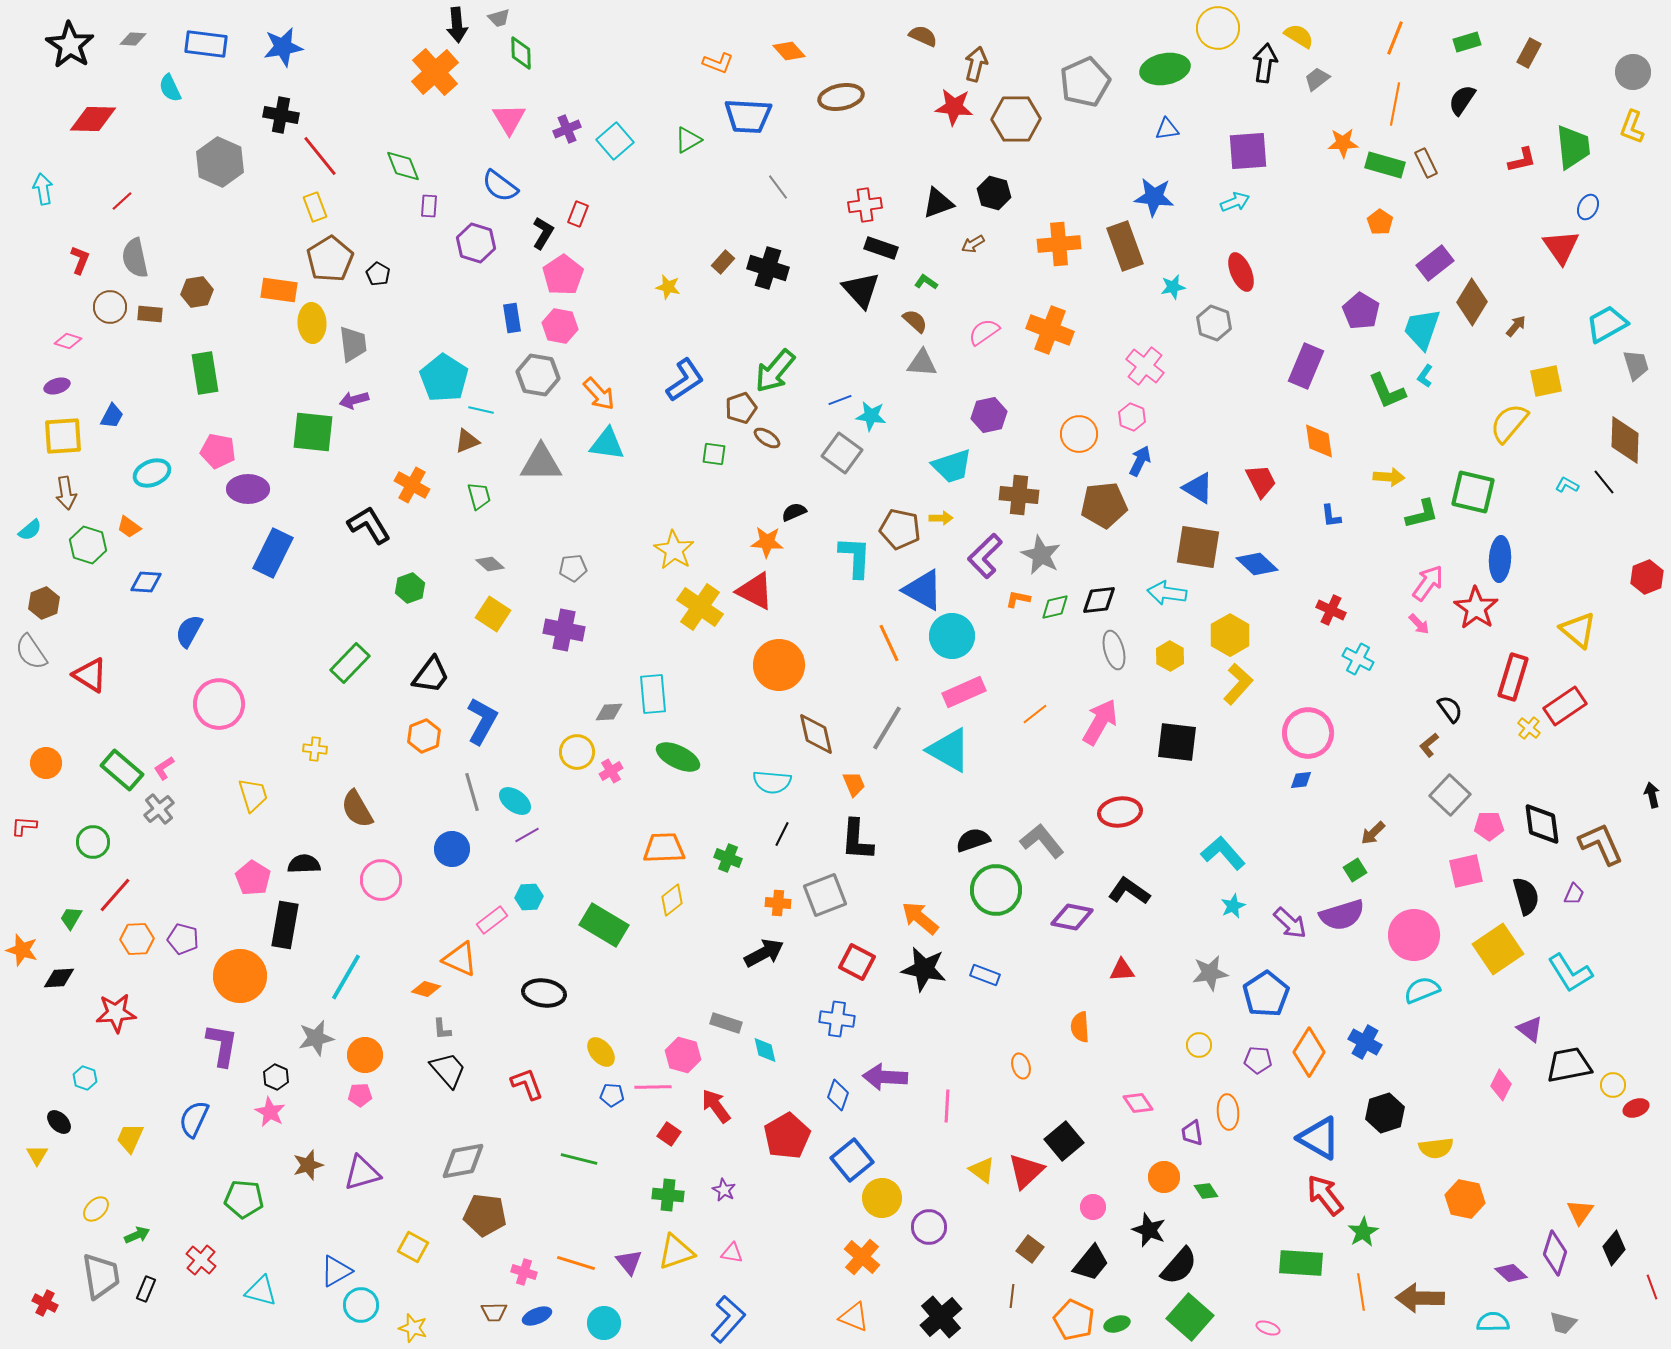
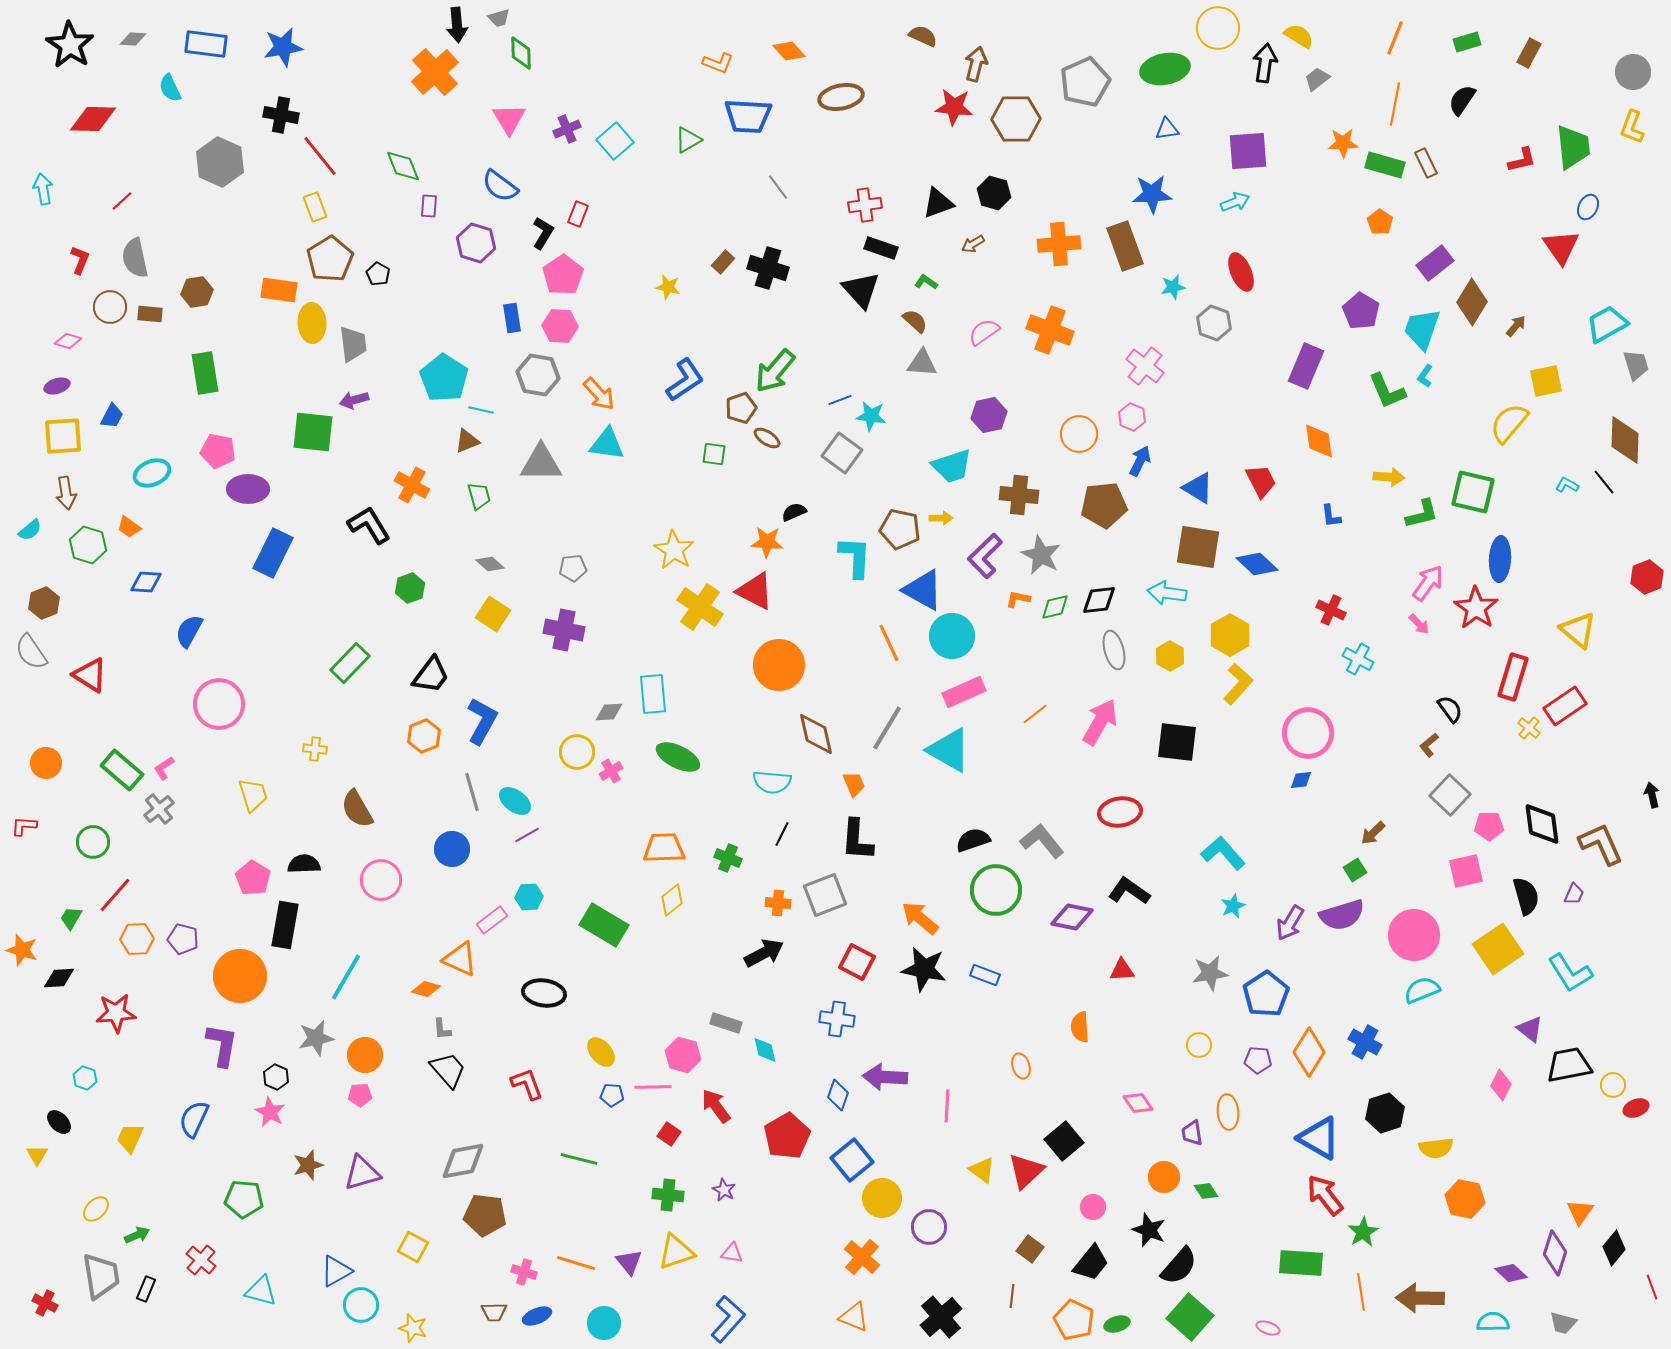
blue star at (1154, 197): moved 2 px left, 3 px up; rotated 9 degrees counterclockwise
pink hexagon at (560, 326): rotated 8 degrees counterclockwise
purple arrow at (1290, 923): rotated 78 degrees clockwise
